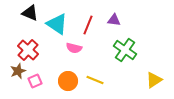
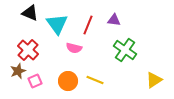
cyan triangle: rotated 20 degrees clockwise
